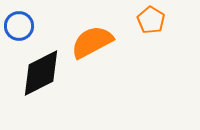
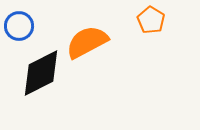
orange semicircle: moved 5 px left
